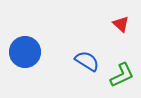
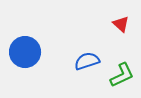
blue semicircle: rotated 50 degrees counterclockwise
